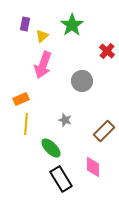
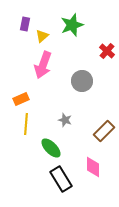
green star: rotated 15 degrees clockwise
